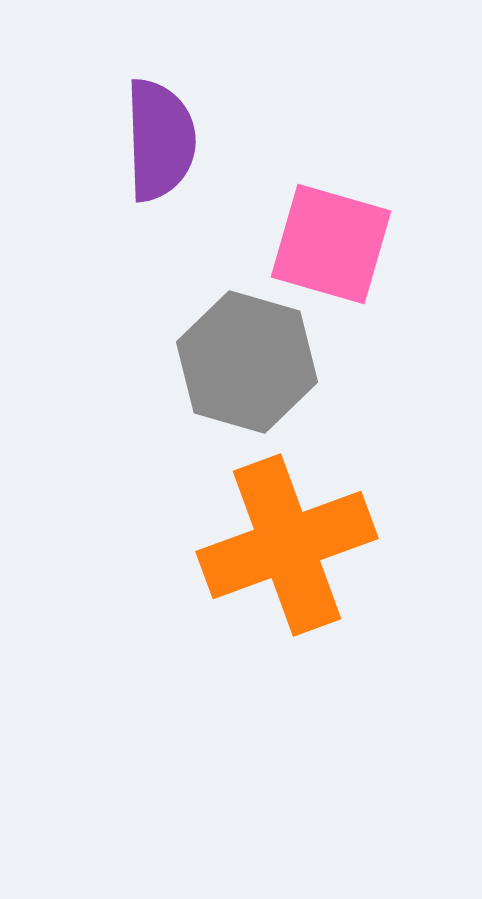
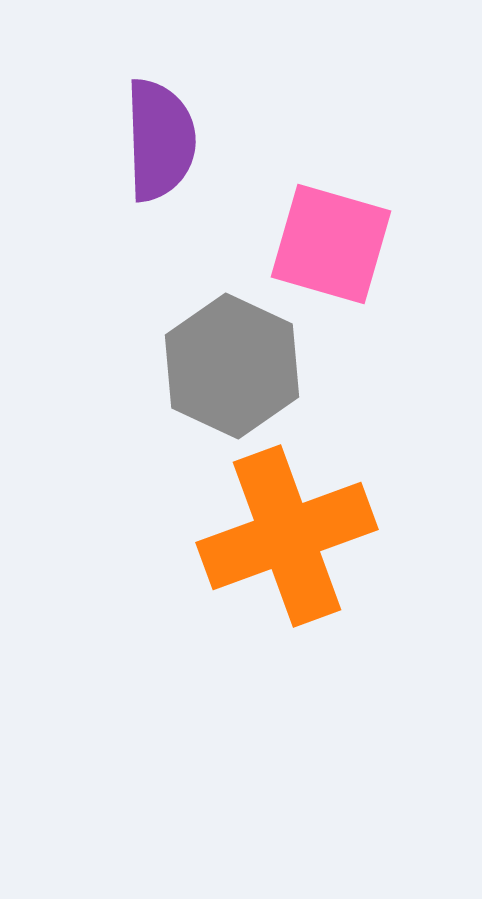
gray hexagon: moved 15 px left, 4 px down; rotated 9 degrees clockwise
orange cross: moved 9 px up
